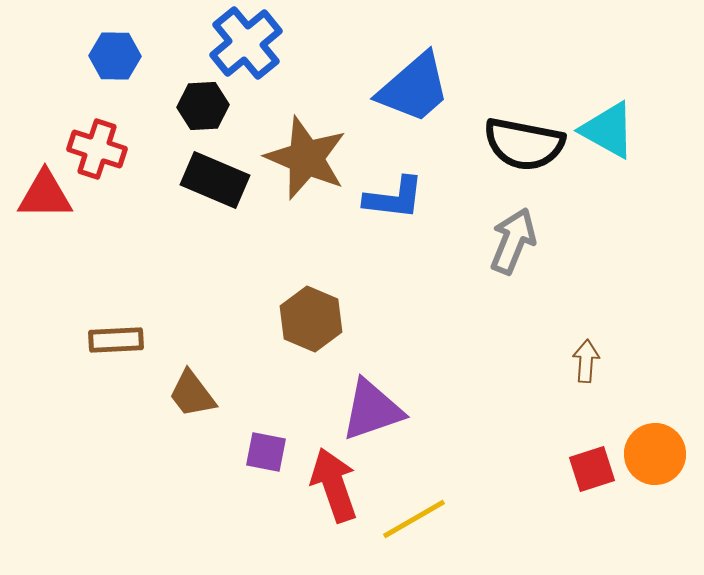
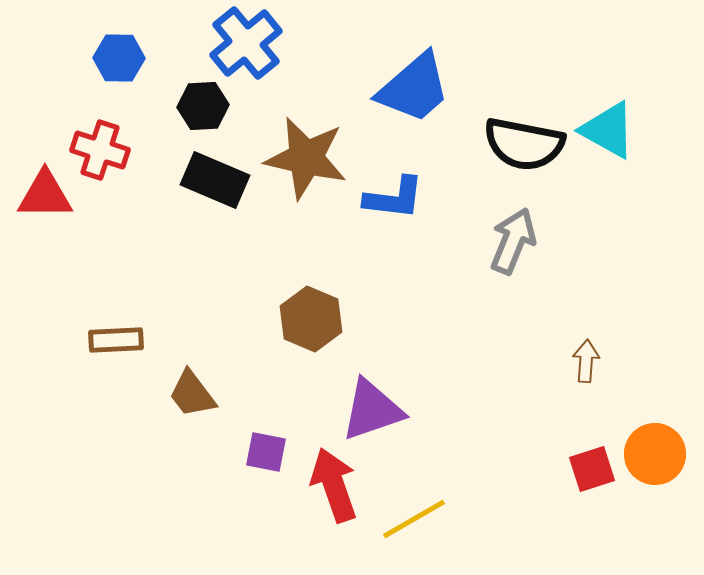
blue hexagon: moved 4 px right, 2 px down
red cross: moved 3 px right, 1 px down
brown star: rotated 10 degrees counterclockwise
